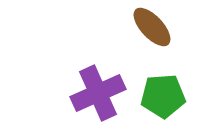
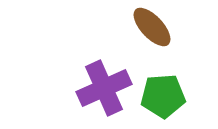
purple cross: moved 6 px right, 5 px up
